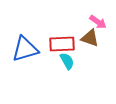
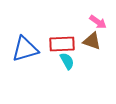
brown triangle: moved 2 px right, 3 px down
